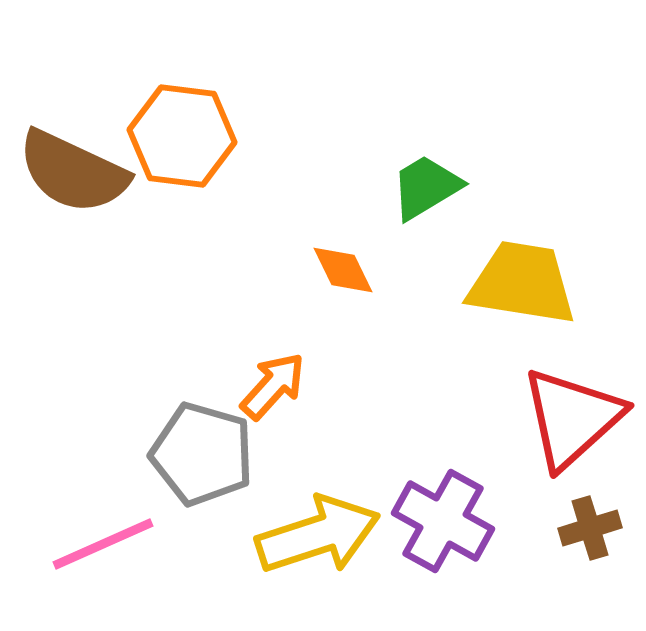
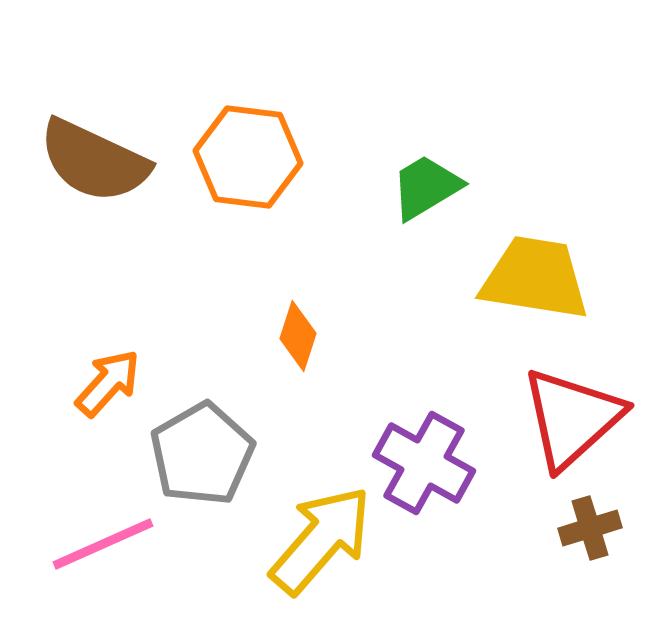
orange hexagon: moved 66 px right, 21 px down
brown semicircle: moved 21 px right, 11 px up
orange diamond: moved 45 px left, 66 px down; rotated 44 degrees clockwise
yellow trapezoid: moved 13 px right, 5 px up
orange arrow: moved 165 px left, 3 px up
gray pentagon: rotated 26 degrees clockwise
purple cross: moved 19 px left, 58 px up
yellow arrow: moved 3 px right, 5 px down; rotated 31 degrees counterclockwise
